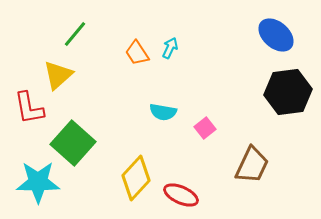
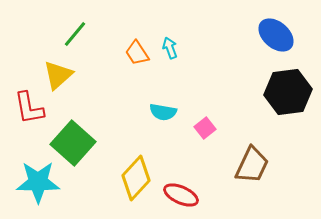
cyan arrow: rotated 45 degrees counterclockwise
